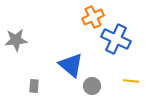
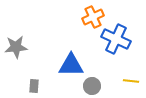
gray star: moved 7 px down
blue triangle: rotated 40 degrees counterclockwise
